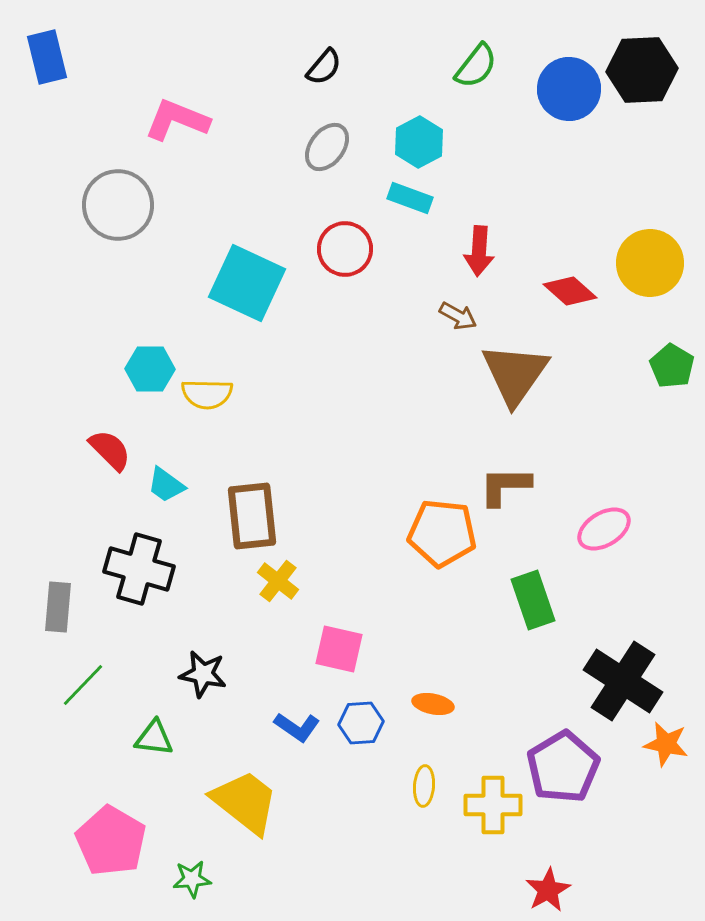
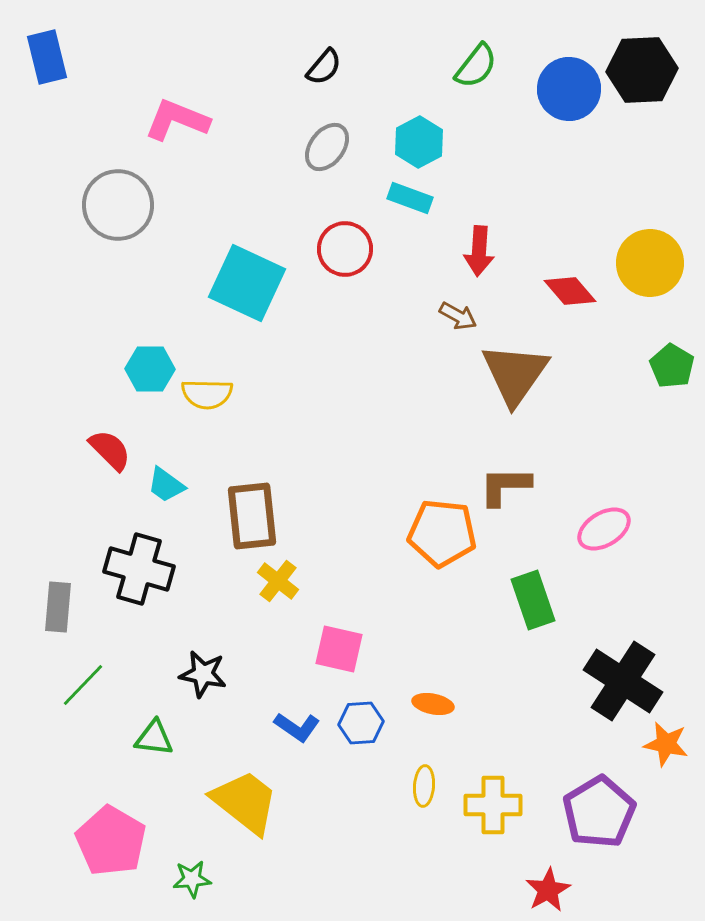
red diamond at (570, 291): rotated 8 degrees clockwise
purple pentagon at (563, 767): moved 36 px right, 45 px down
